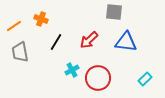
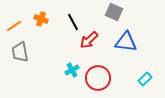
gray square: rotated 18 degrees clockwise
black line: moved 17 px right, 20 px up; rotated 60 degrees counterclockwise
